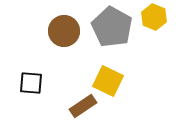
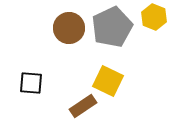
gray pentagon: rotated 18 degrees clockwise
brown circle: moved 5 px right, 3 px up
